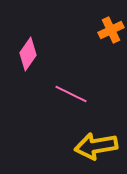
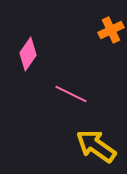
yellow arrow: rotated 45 degrees clockwise
